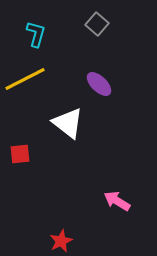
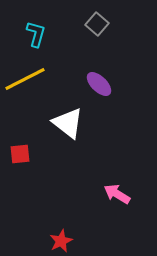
pink arrow: moved 7 px up
